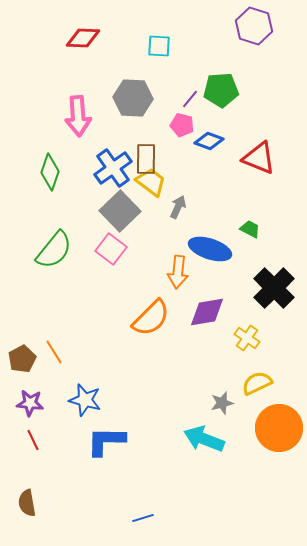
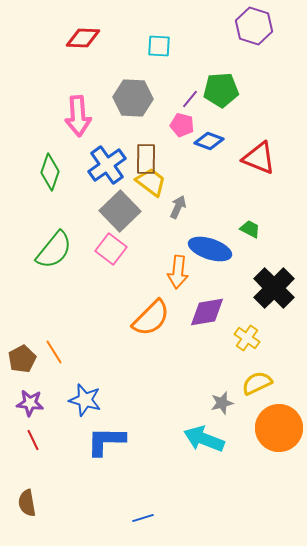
blue cross: moved 6 px left, 3 px up
